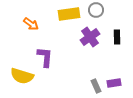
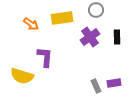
yellow rectangle: moved 7 px left, 4 px down
